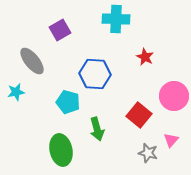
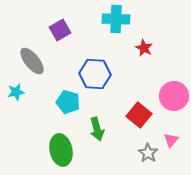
red star: moved 1 px left, 9 px up
gray star: rotated 18 degrees clockwise
